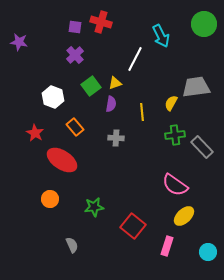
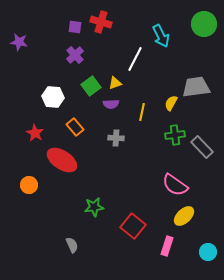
white hexagon: rotated 15 degrees counterclockwise
purple semicircle: rotated 77 degrees clockwise
yellow line: rotated 18 degrees clockwise
orange circle: moved 21 px left, 14 px up
